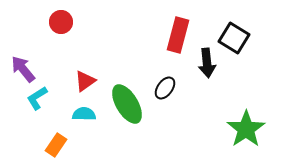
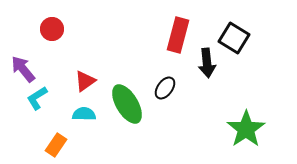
red circle: moved 9 px left, 7 px down
